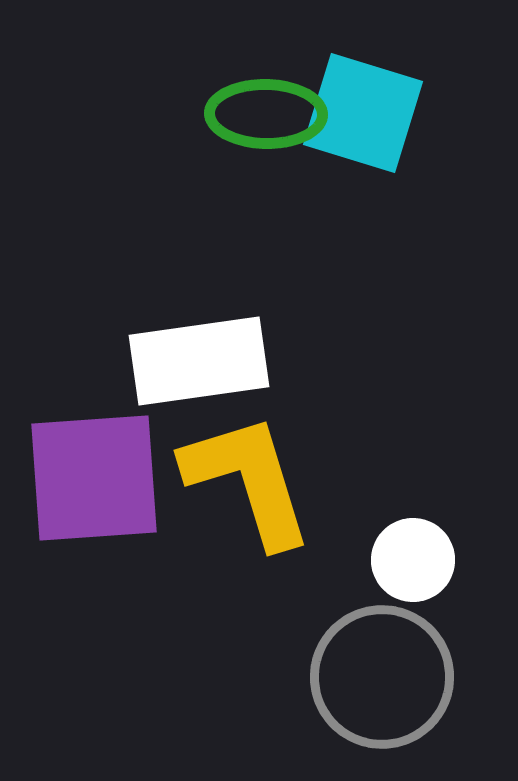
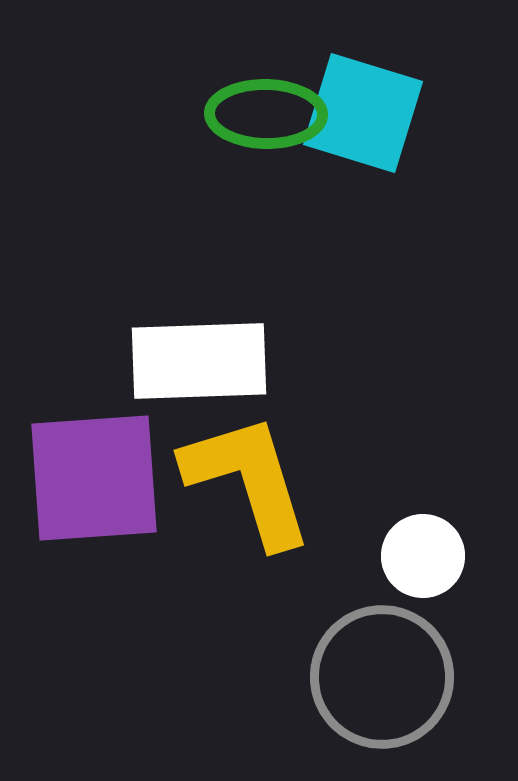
white rectangle: rotated 6 degrees clockwise
white circle: moved 10 px right, 4 px up
